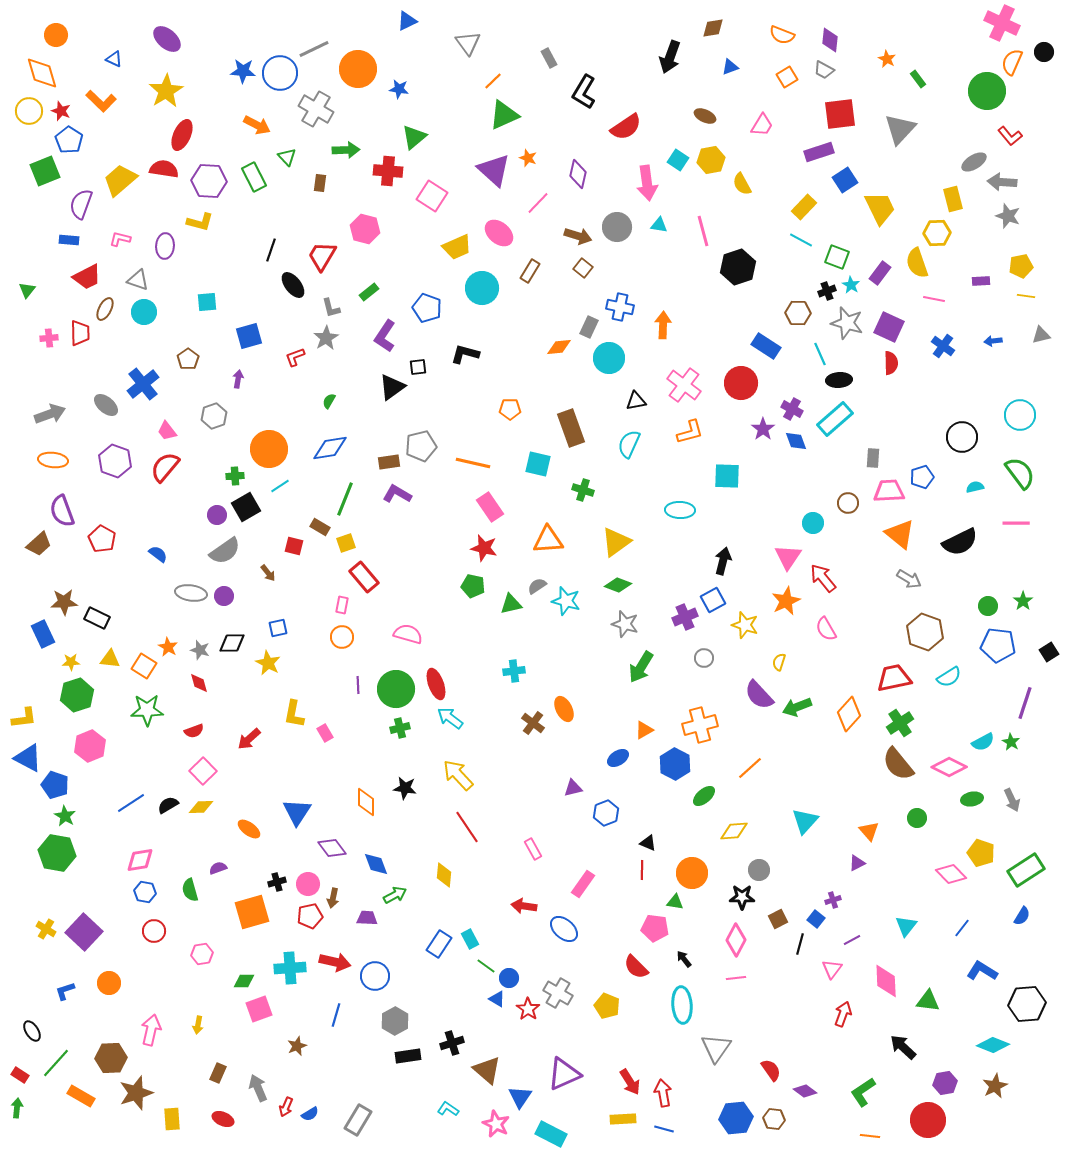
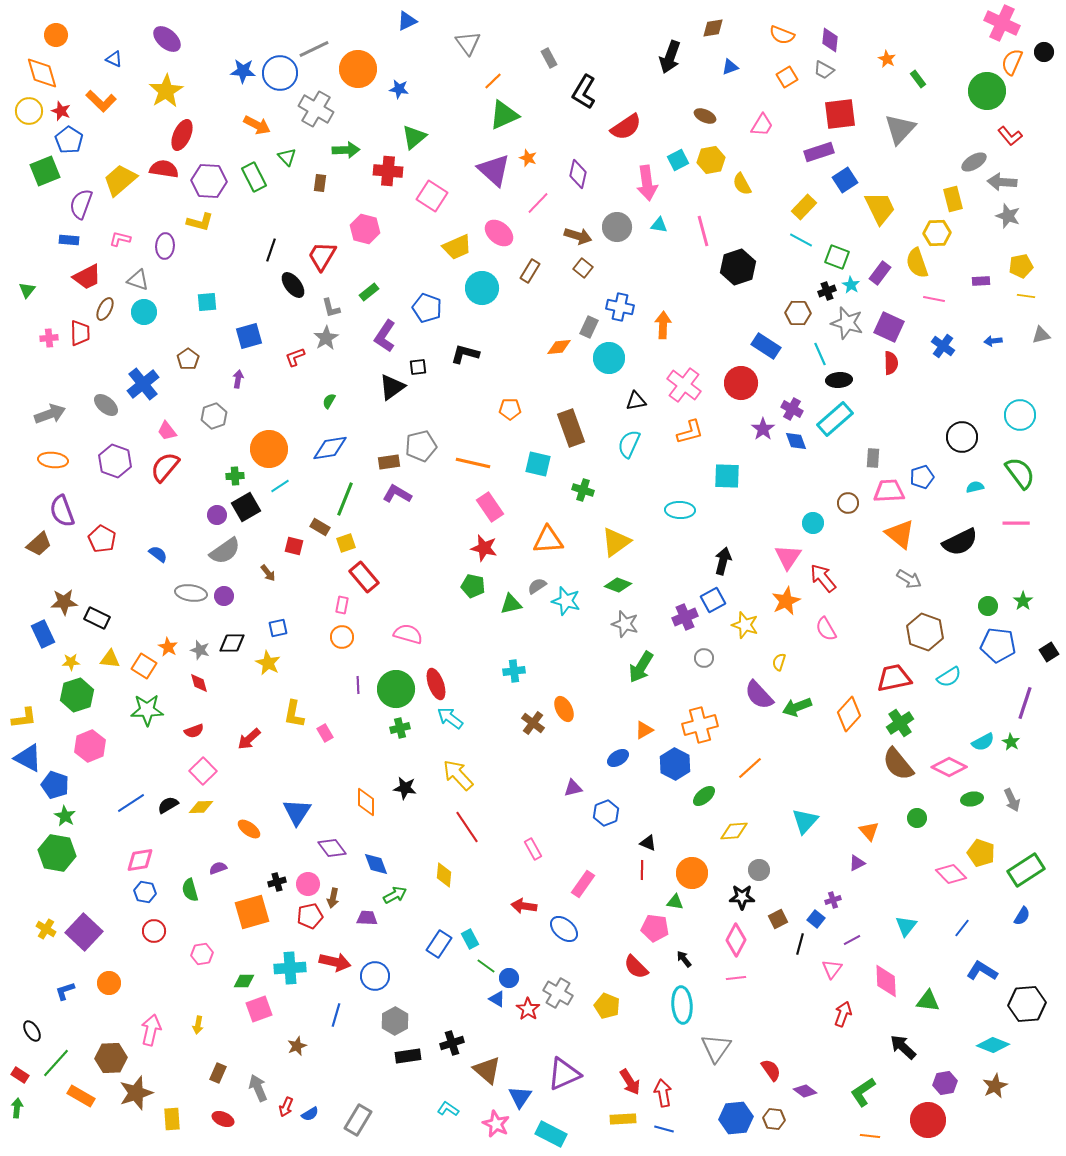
cyan square at (678, 160): rotated 30 degrees clockwise
